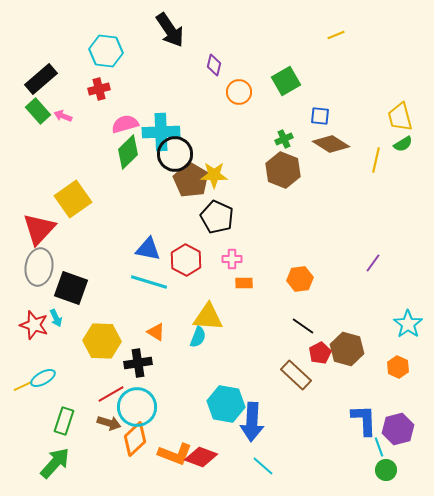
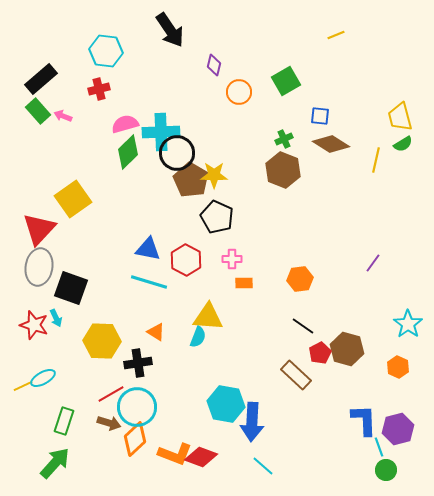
black circle at (175, 154): moved 2 px right, 1 px up
